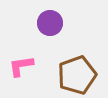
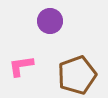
purple circle: moved 2 px up
